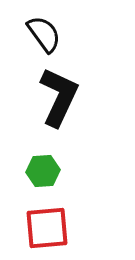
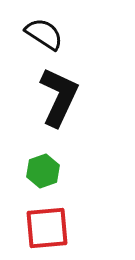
black semicircle: rotated 21 degrees counterclockwise
green hexagon: rotated 16 degrees counterclockwise
